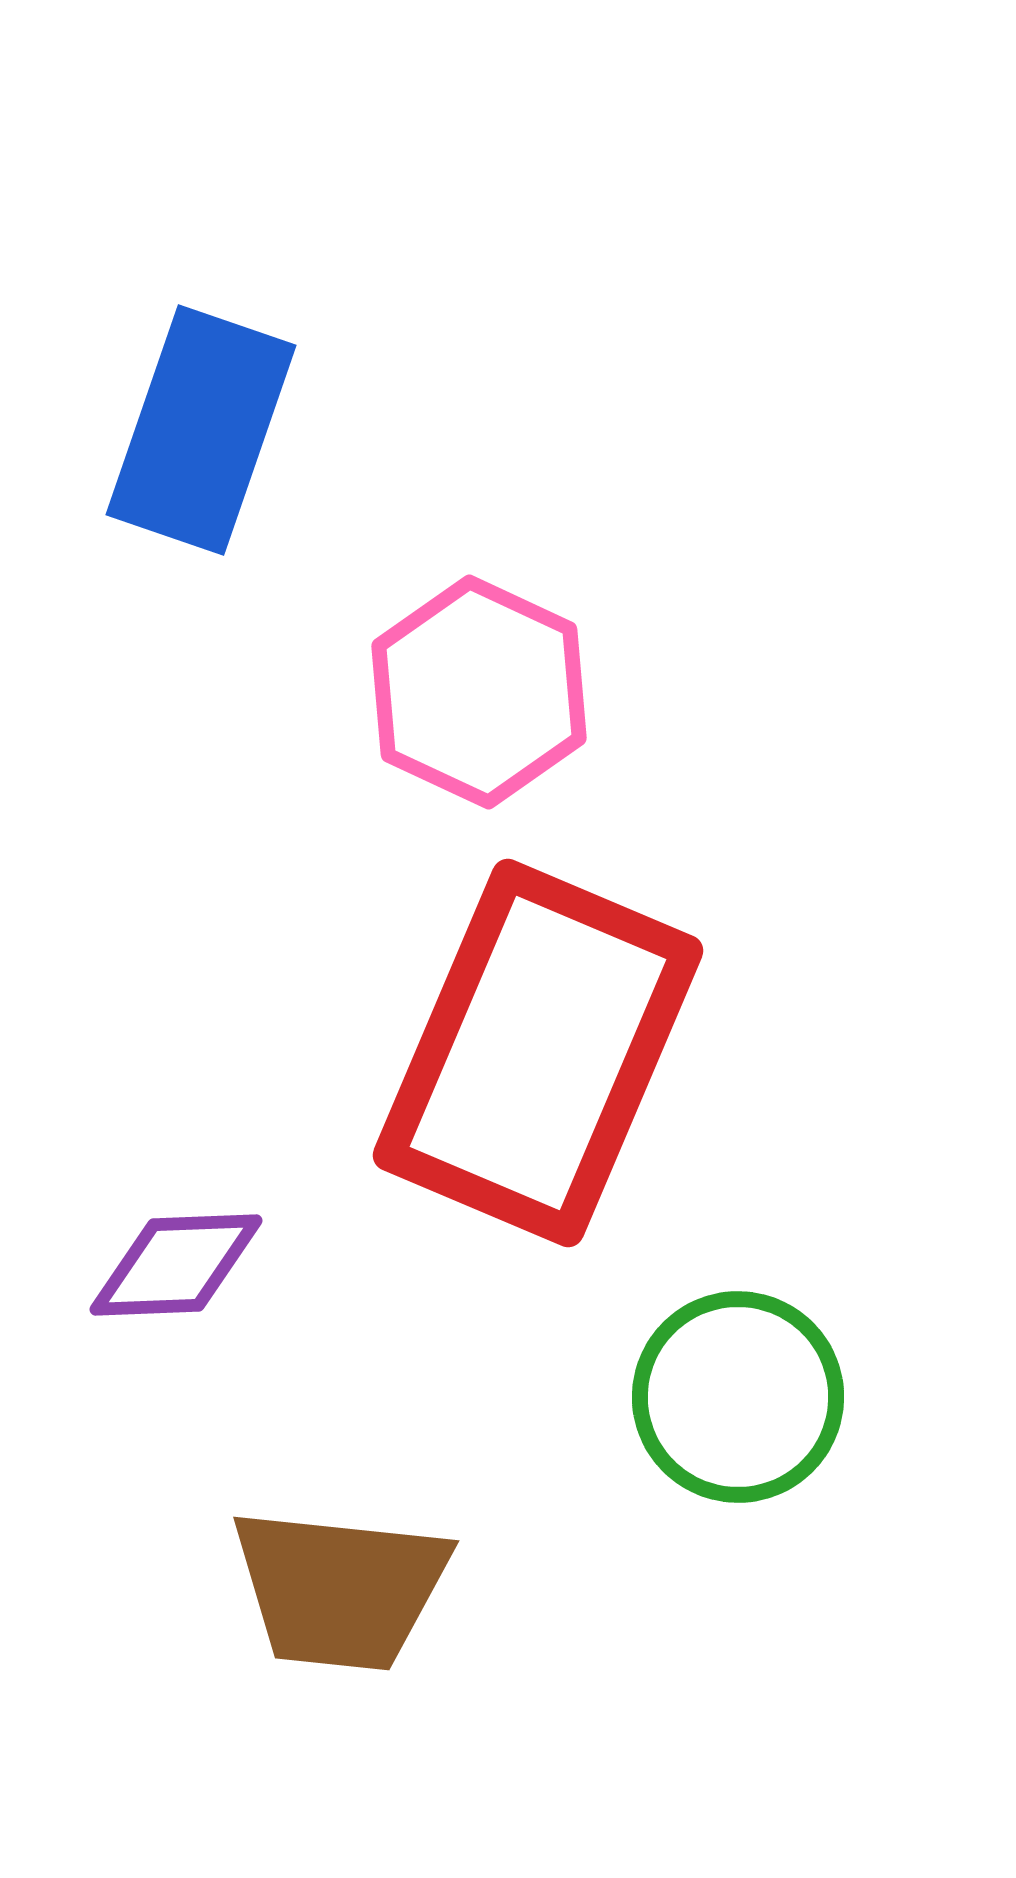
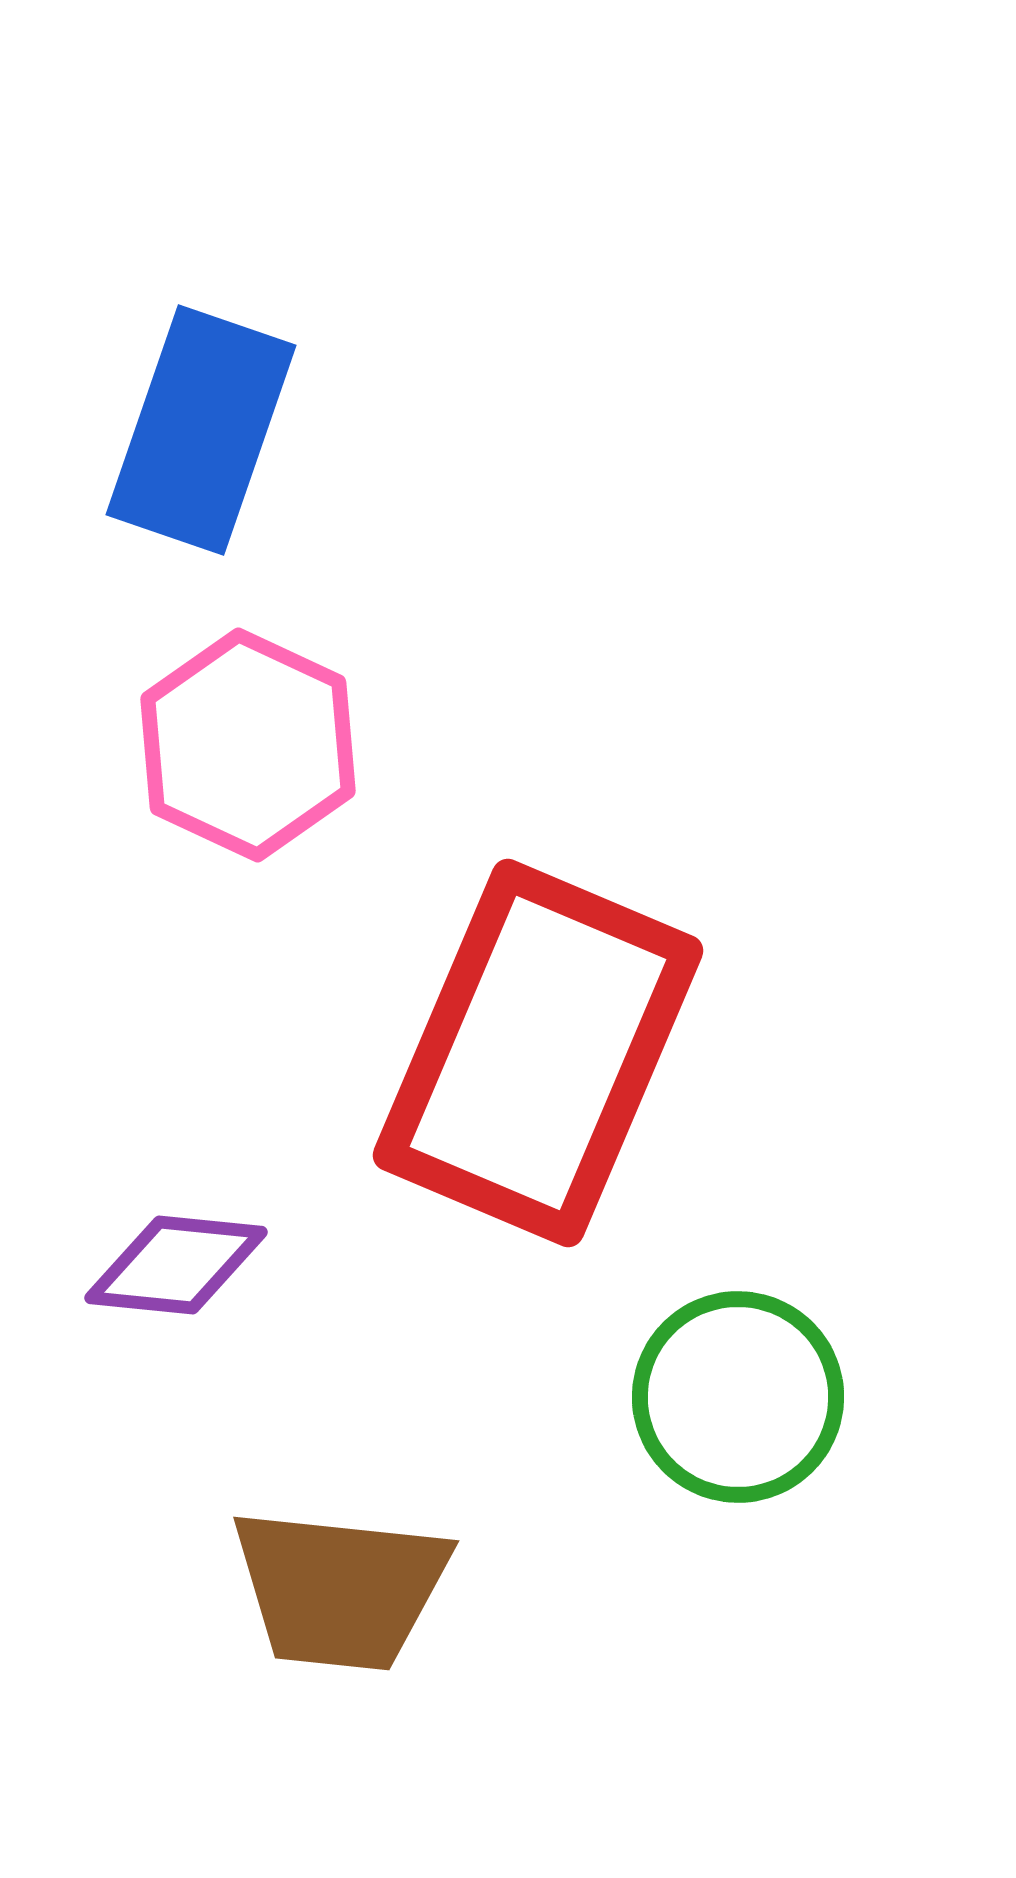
pink hexagon: moved 231 px left, 53 px down
purple diamond: rotated 8 degrees clockwise
